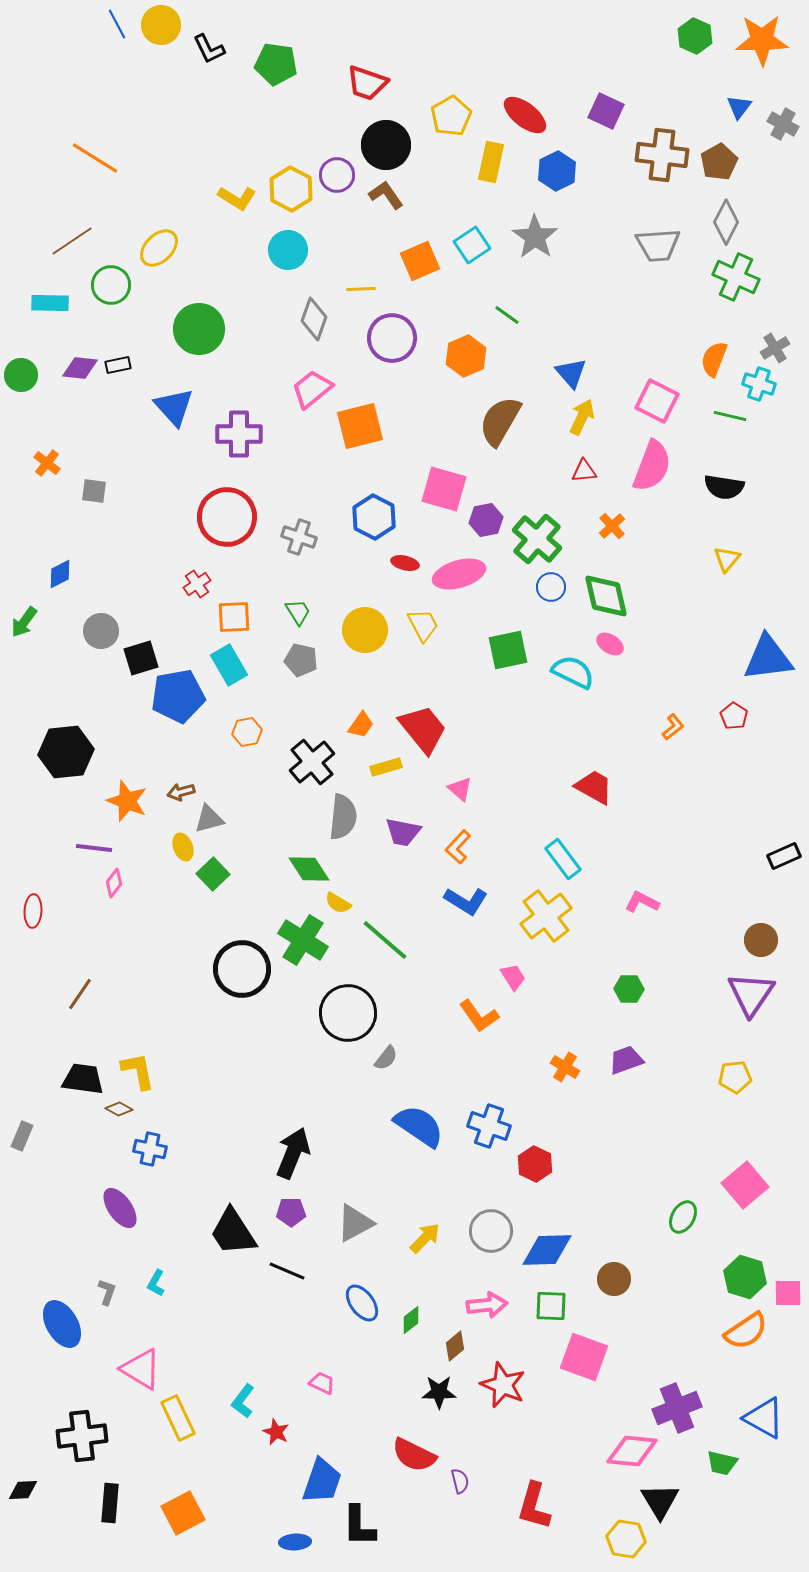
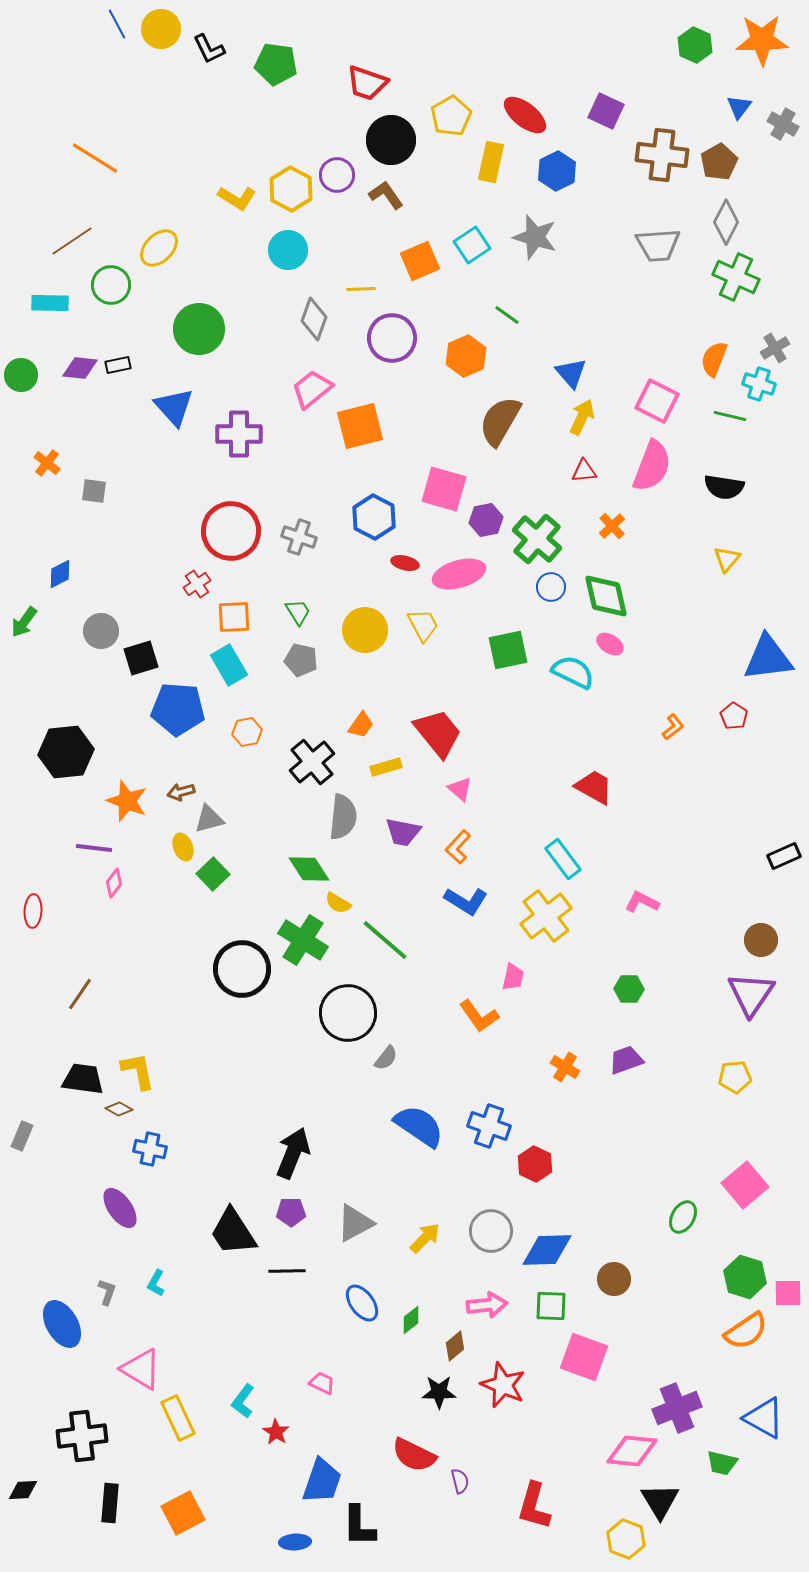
yellow circle at (161, 25): moved 4 px down
green hexagon at (695, 36): moved 9 px down
black circle at (386, 145): moved 5 px right, 5 px up
gray star at (535, 237): rotated 18 degrees counterclockwise
red circle at (227, 517): moved 4 px right, 14 px down
blue pentagon at (178, 696): moved 13 px down; rotated 14 degrees clockwise
red trapezoid at (423, 729): moved 15 px right, 4 px down
pink trapezoid at (513, 977): rotated 44 degrees clockwise
black line at (287, 1271): rotated 24 degrees counterclockwise
red star at (276, 1432): rotated 8 degrees clockwise
yellow hexagon at (626, 1539): rotated 12 degrees clockwise
